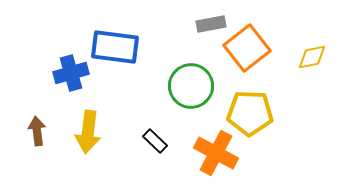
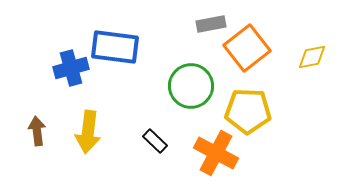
blue cross: moved 5 px up
yellow pentagon: moved 2 px left, 2 px up
